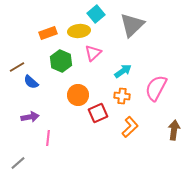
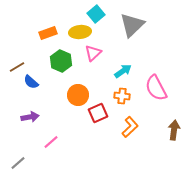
yellow ellipse: moved 1 px right, 1 px down
pink semicircle: rotated 56 degrees counterclockwise
pink line: moved 3 px right, 4 px down; rotated 42 degrees clockwise
